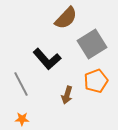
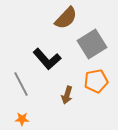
orange pentagon: rotated 10 degrees clockwise
